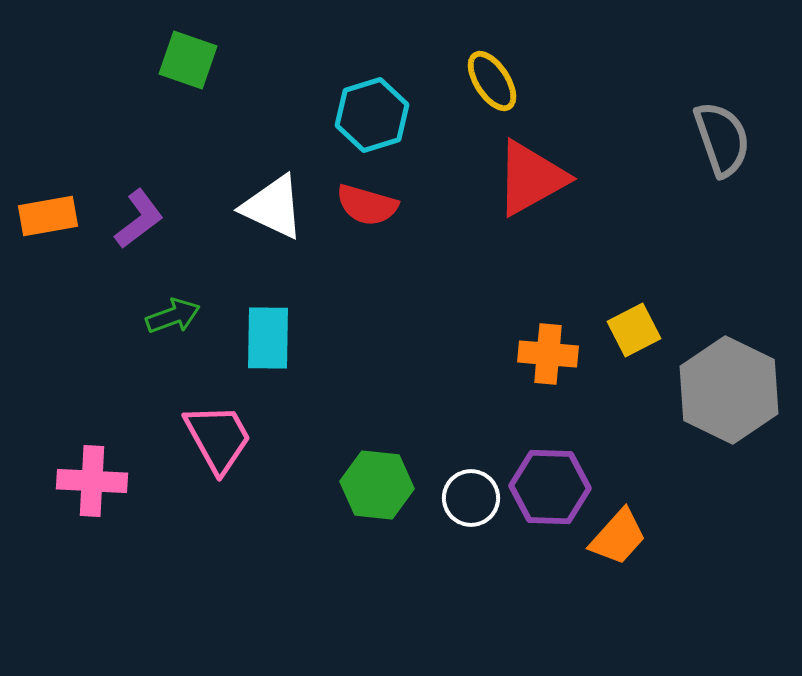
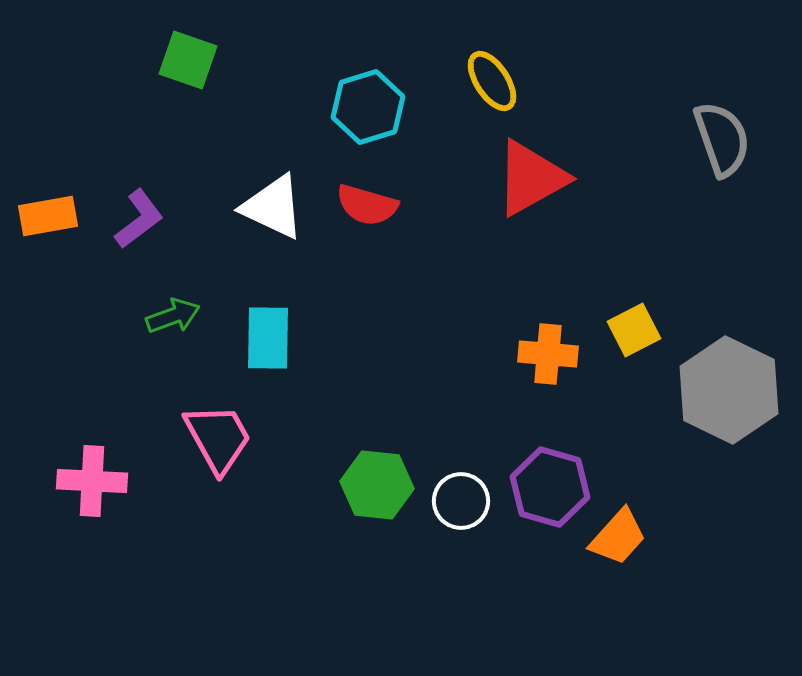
cyan hexagon: moved 4 px left, 8 px up
purple hexagon: rotated 14 degrees clockwise
white circle: moved 10 px left, 3 px down
